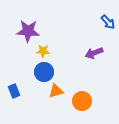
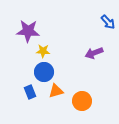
blue rectangle: moved 16 px right, 1 px down
